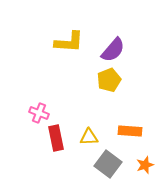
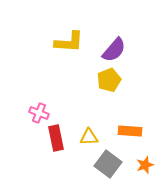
purple semicircle: moved 1 px right
